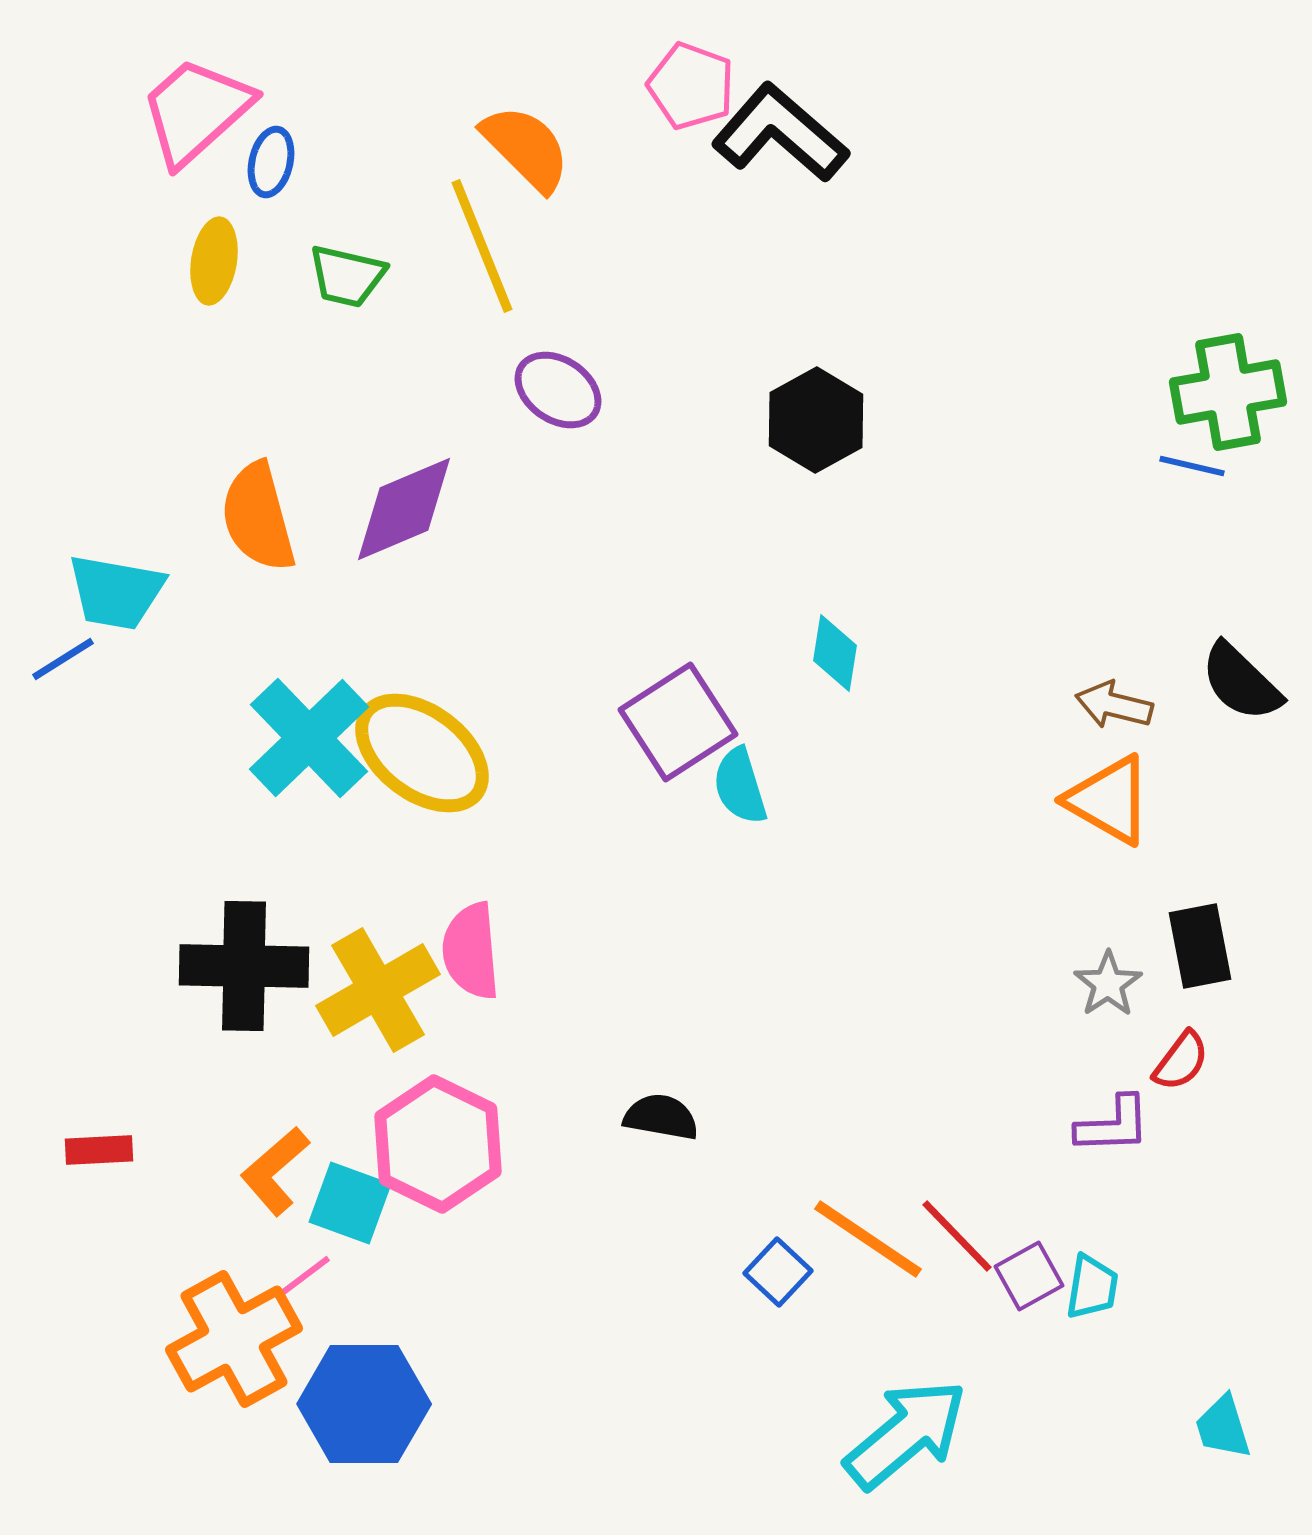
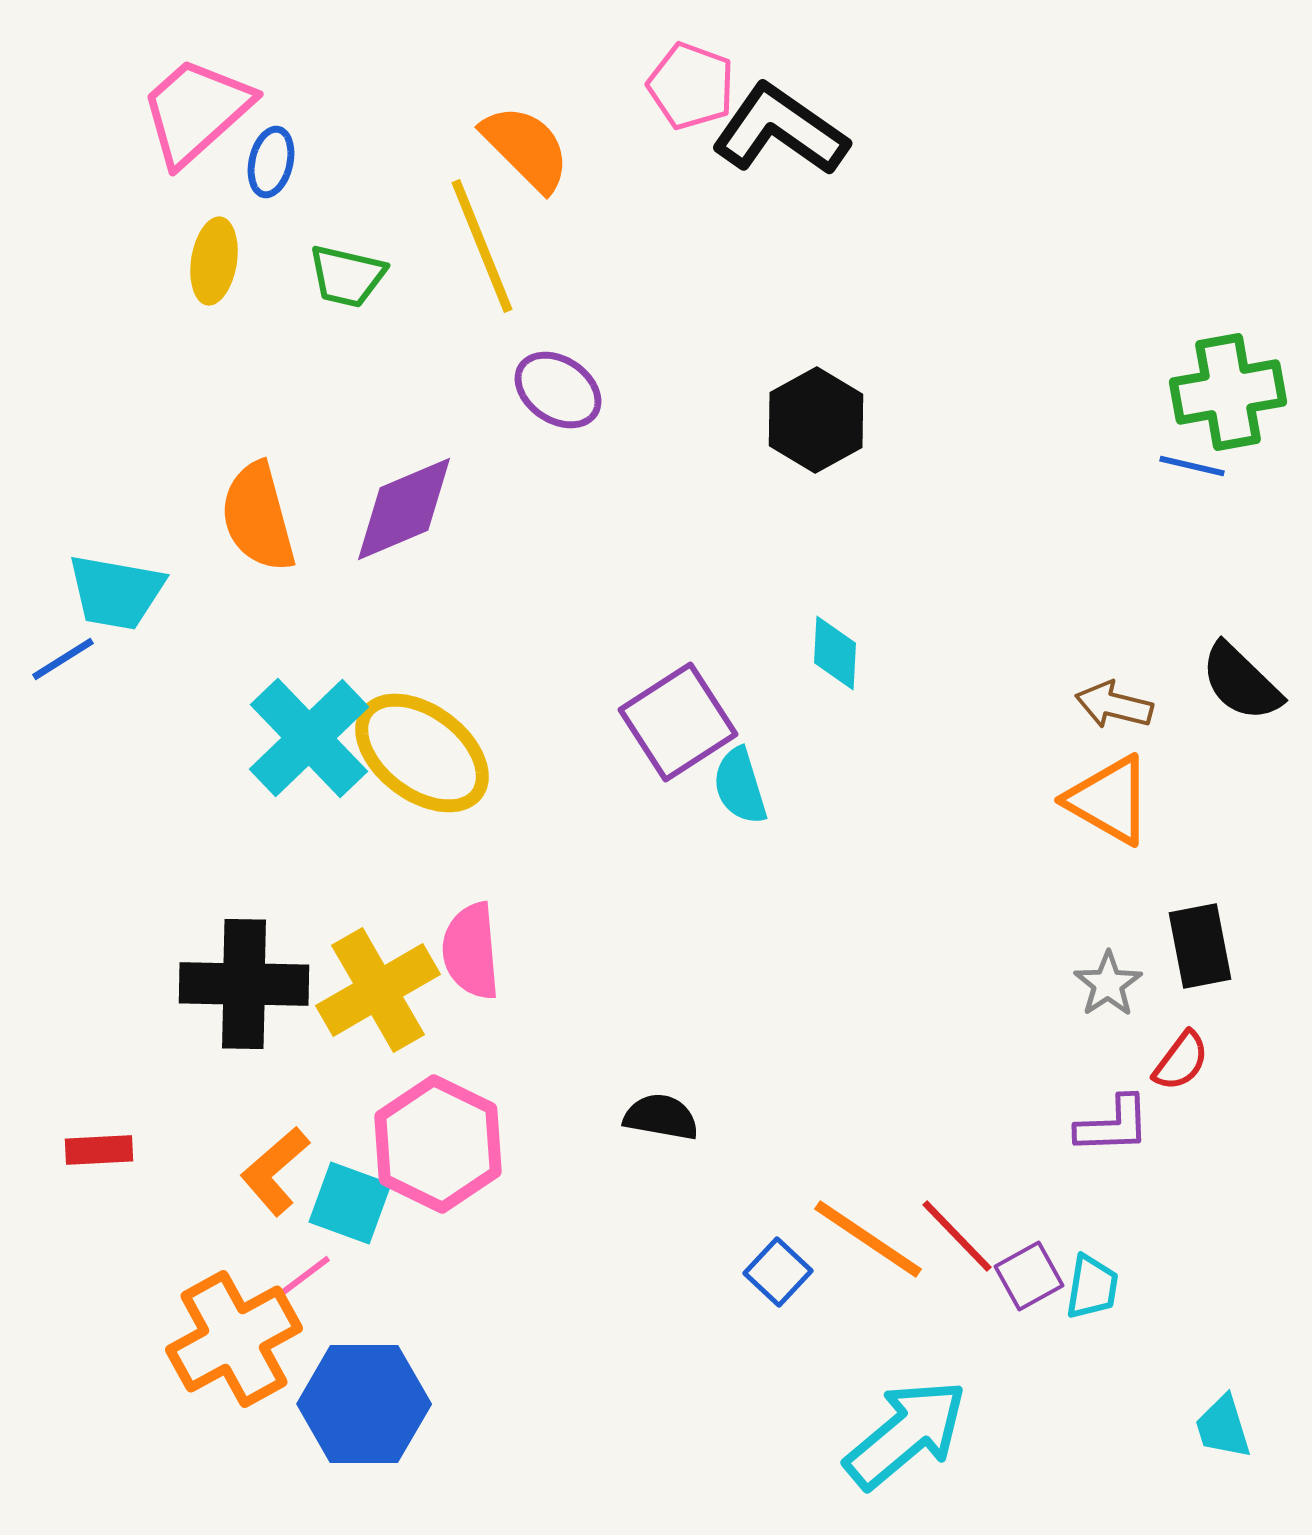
black L-shape at (780, 133): moved 3 px up; rotated 6 degrees counterclockwise
cyan diamond at (835, 653): rotated 6 degrees counterclockwise
black cross at (244, 966): moved 18 px down
